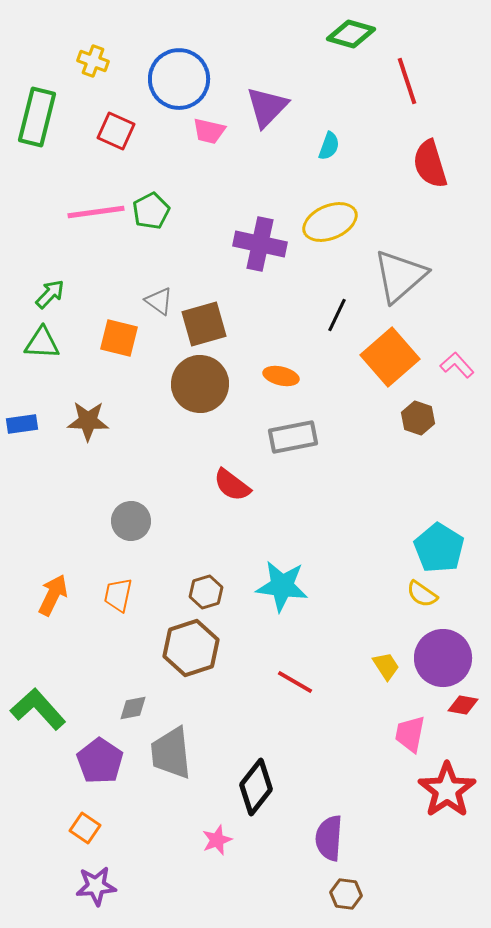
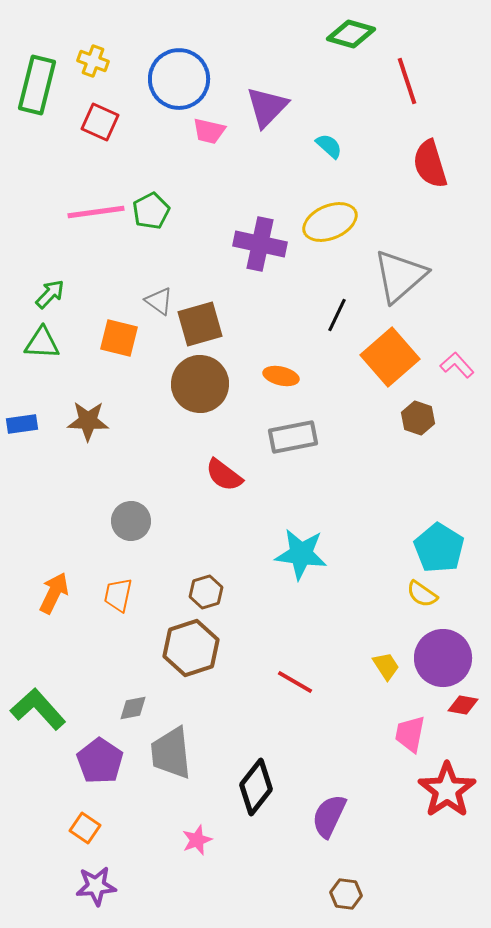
green rectangle at (37, 117): moved 32 px up
red square at (116, 131): moved 16 px left, 9 px up
cyan semicircle at (329, 146): rotated 68 degrees counterclockwise
brown square at (204, 324): moved 4 px left
red semicircle at (232, 485): moved 8 px left, 10 px up
cyan star at (282, 586): moved 19 px right, 32 px up
orange arrow at (53, 595): moved 1 px right, 2 px up
purple semicircle at (329, 838): moved 22 px up; rotated 21 degrees clockwise
pink star at (217, 840): moved 20 px left
